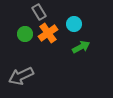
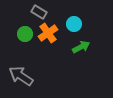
gray rectangle: rotated 28 degrees counterclockwise
gray arrow: rotated 60 degrees clockwise
